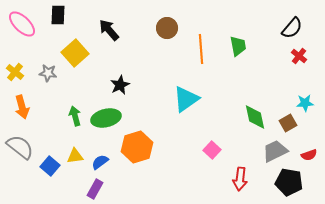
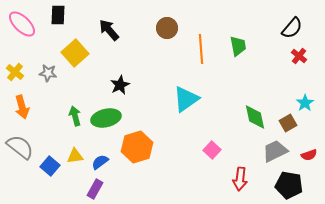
cyan star: rotated 30 degrees counterclockwise
black pentagon: moved 3 px down
